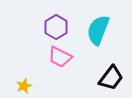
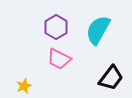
cyan semicircle: rotated 8 degrees clockwise
pink trapezoid: moved 1 px left, 2 px down
